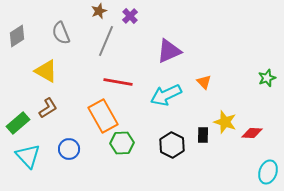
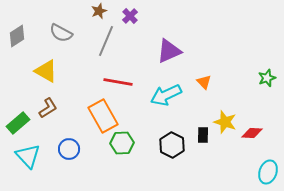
gray semicircle: rotated 40 degrees counterclockwise
